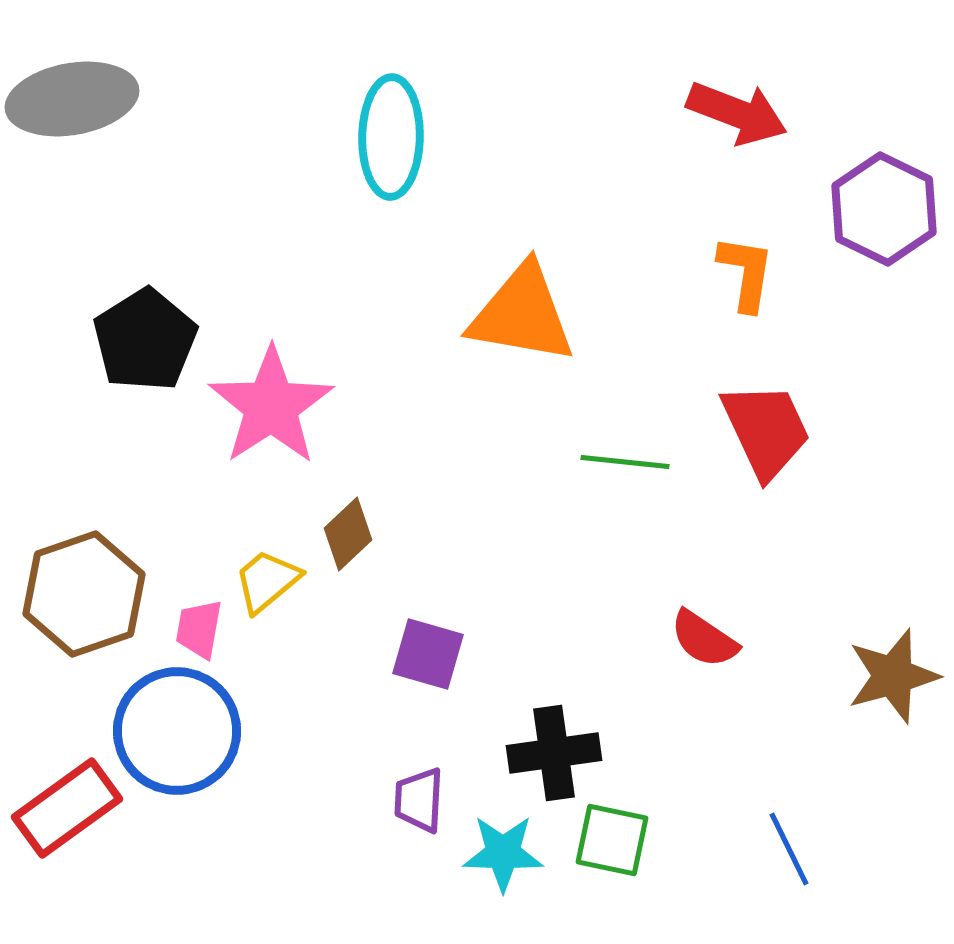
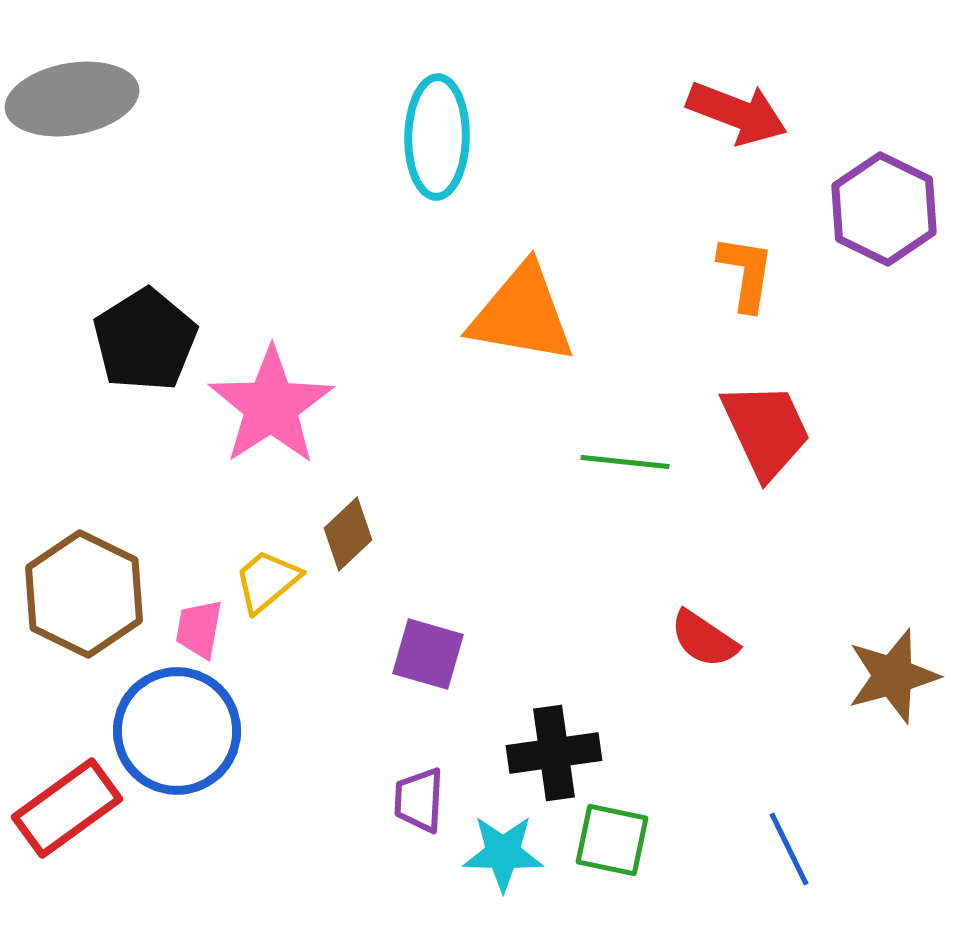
cyan ellipse: moved 46 px right
brown hexagon: rotated 15 degrees counterclockwise
